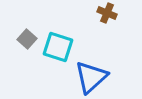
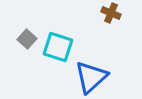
brown cross: moved 4 px right
